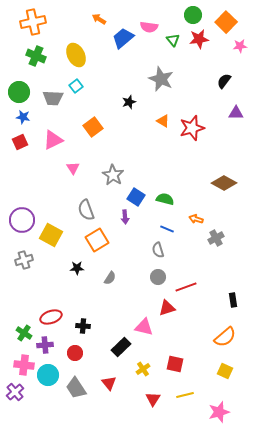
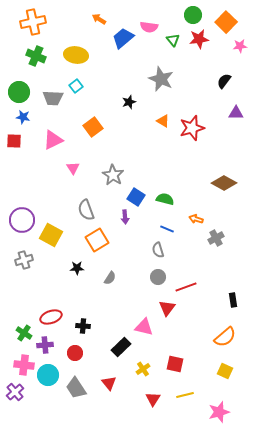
yellow ellipse at (76, 55): rotated 55 degrees counterclockwise
red square at (20, 142): moved 6 px left, 1 px up; rotated 28 degrees clockwise
red triangle at (167, 308): rotated 36 degrees counterclockwise
